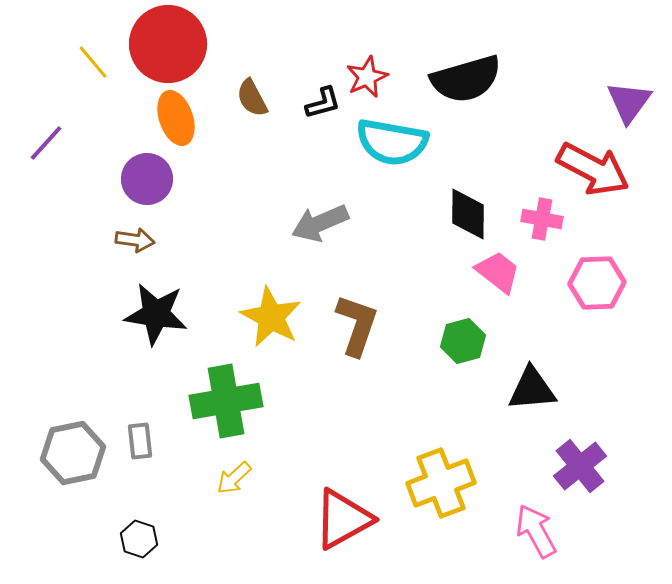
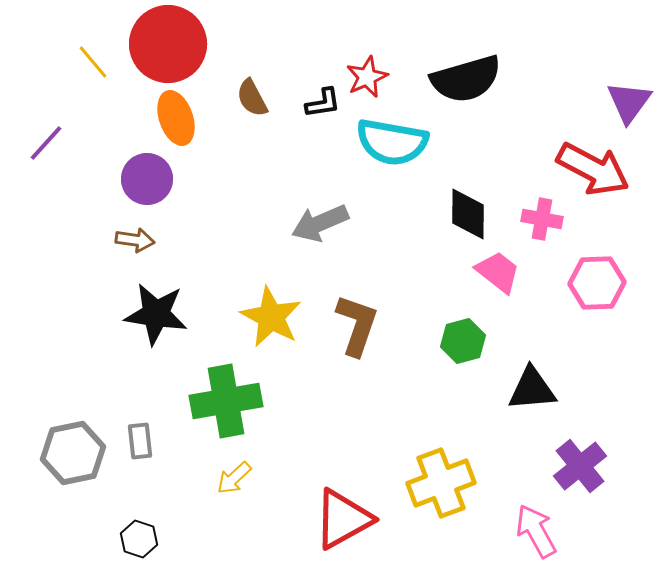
black L-shape: rotated 6 degrees clockwise
